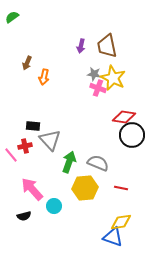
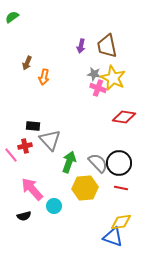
black circle: moved 13 px left, 28 px down
gray semicircle: rotated 25 degrees clockwise
